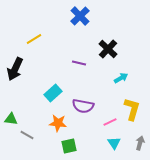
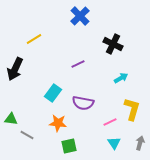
black cross: moved 5 px right, 5 px up; rotated 18 degrees counterclockwise
purple line: moved 1 px left, 1 px down; rotated 40 degrees counterclockwise
cyan rectangle: rotated 12 degrees counterclockwise
purple semicircle: moved 3 px up
